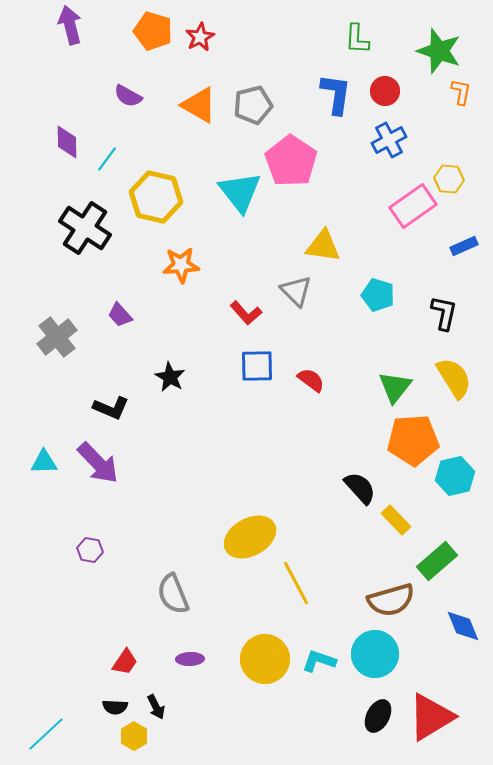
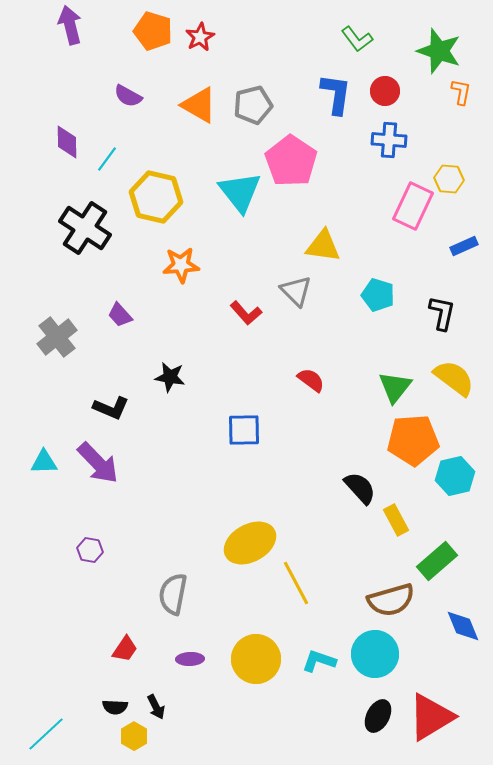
green L-shape at (357, 39): rotated 40 degrees counterclockwise
blue cross at (389, 140): rotated 32 degrees clockwise
pink rectangle at (413, 206): rotated 30 degrees counterclockwise
black L-shape at (444, 313): moved 2 px left
blue square at (257, 366): moved 13 px left, 64 px down
black star at (170, 377): rotated 20 degrees counterclockwise
yellow semicircle at (454, 378): rotated 21 degrees counterclockwise
yellow rectangle at (396, 520): rotated 16 degrees clockwise
yellow ellipse at (250, 537): moved 6 px down
gray semicircle at (173, 594): rotated 33 degrees clockwise
yellow circle at (265, 659): moved 9 px left
red trapezoid at (125, 662): moved 13 px up
